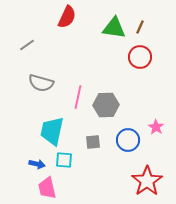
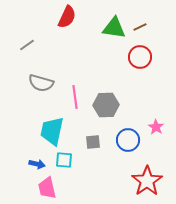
brown line: rotated 40 degrees clockwise
pink line: moved 3 px left; rotated 20 degrees counterclockwise
